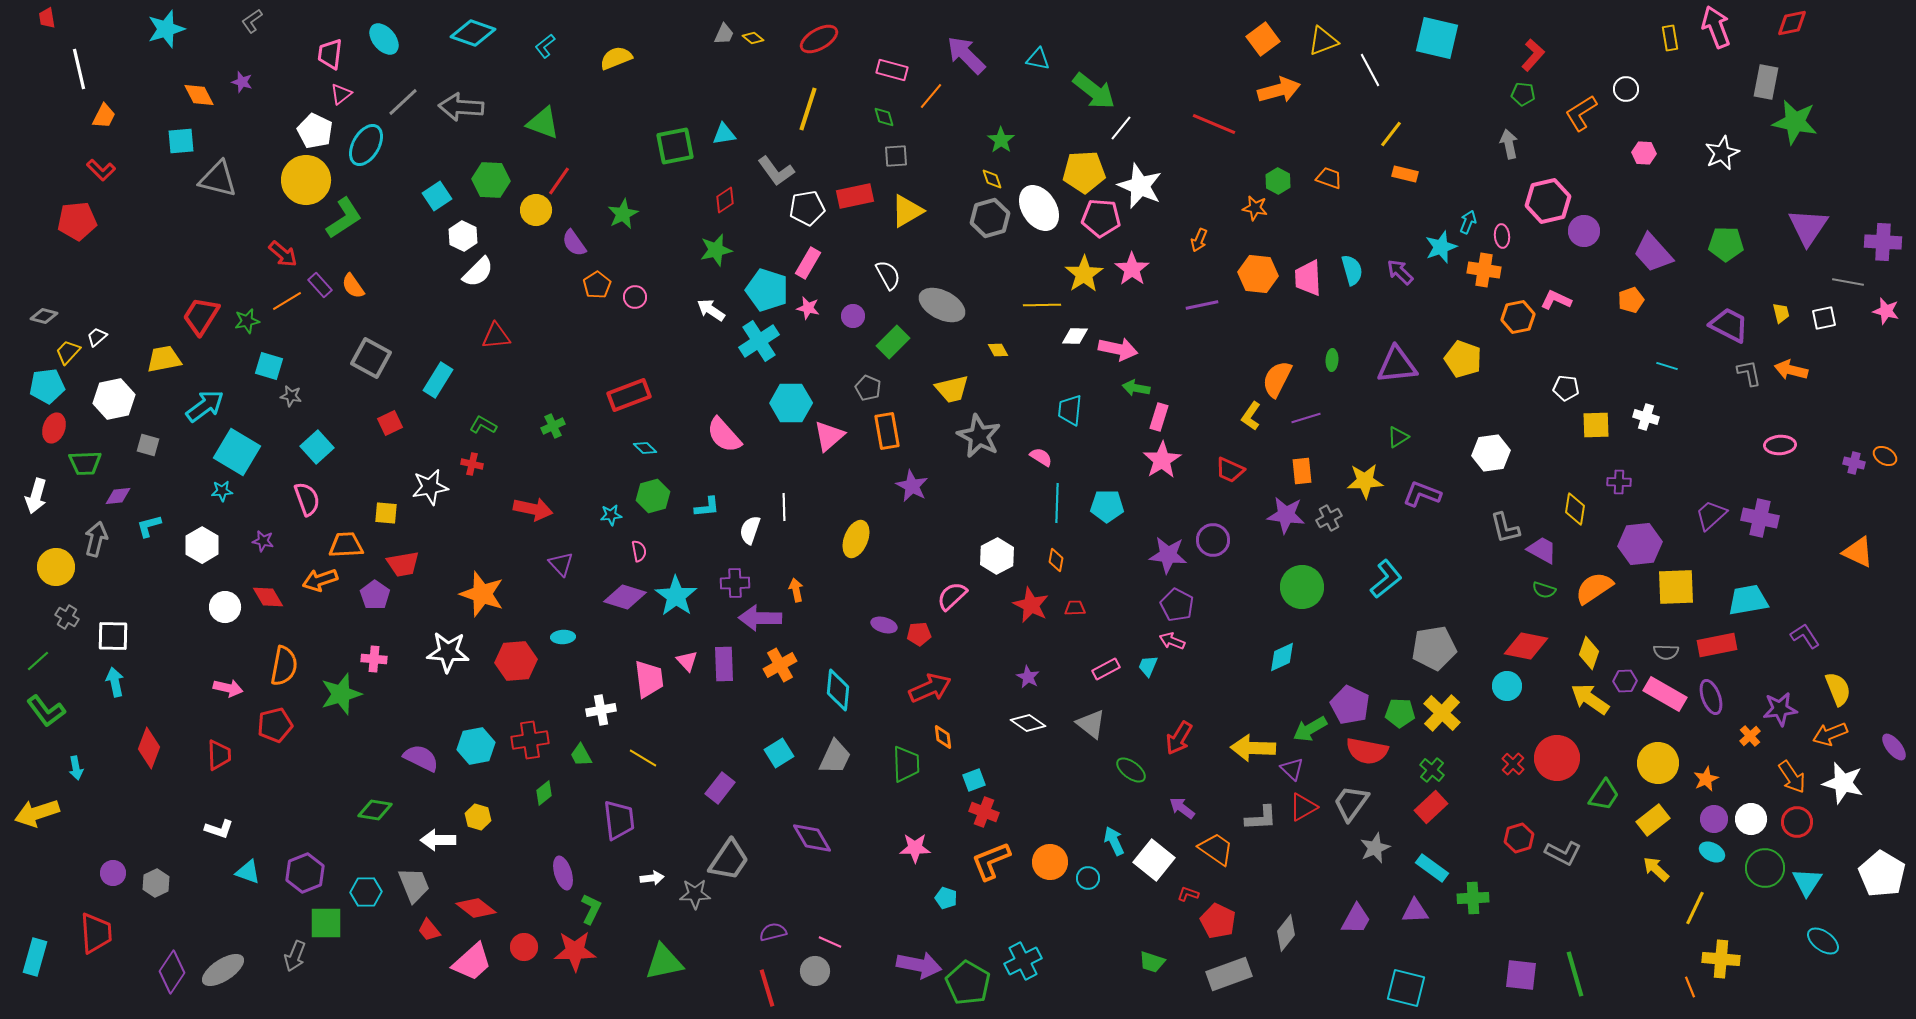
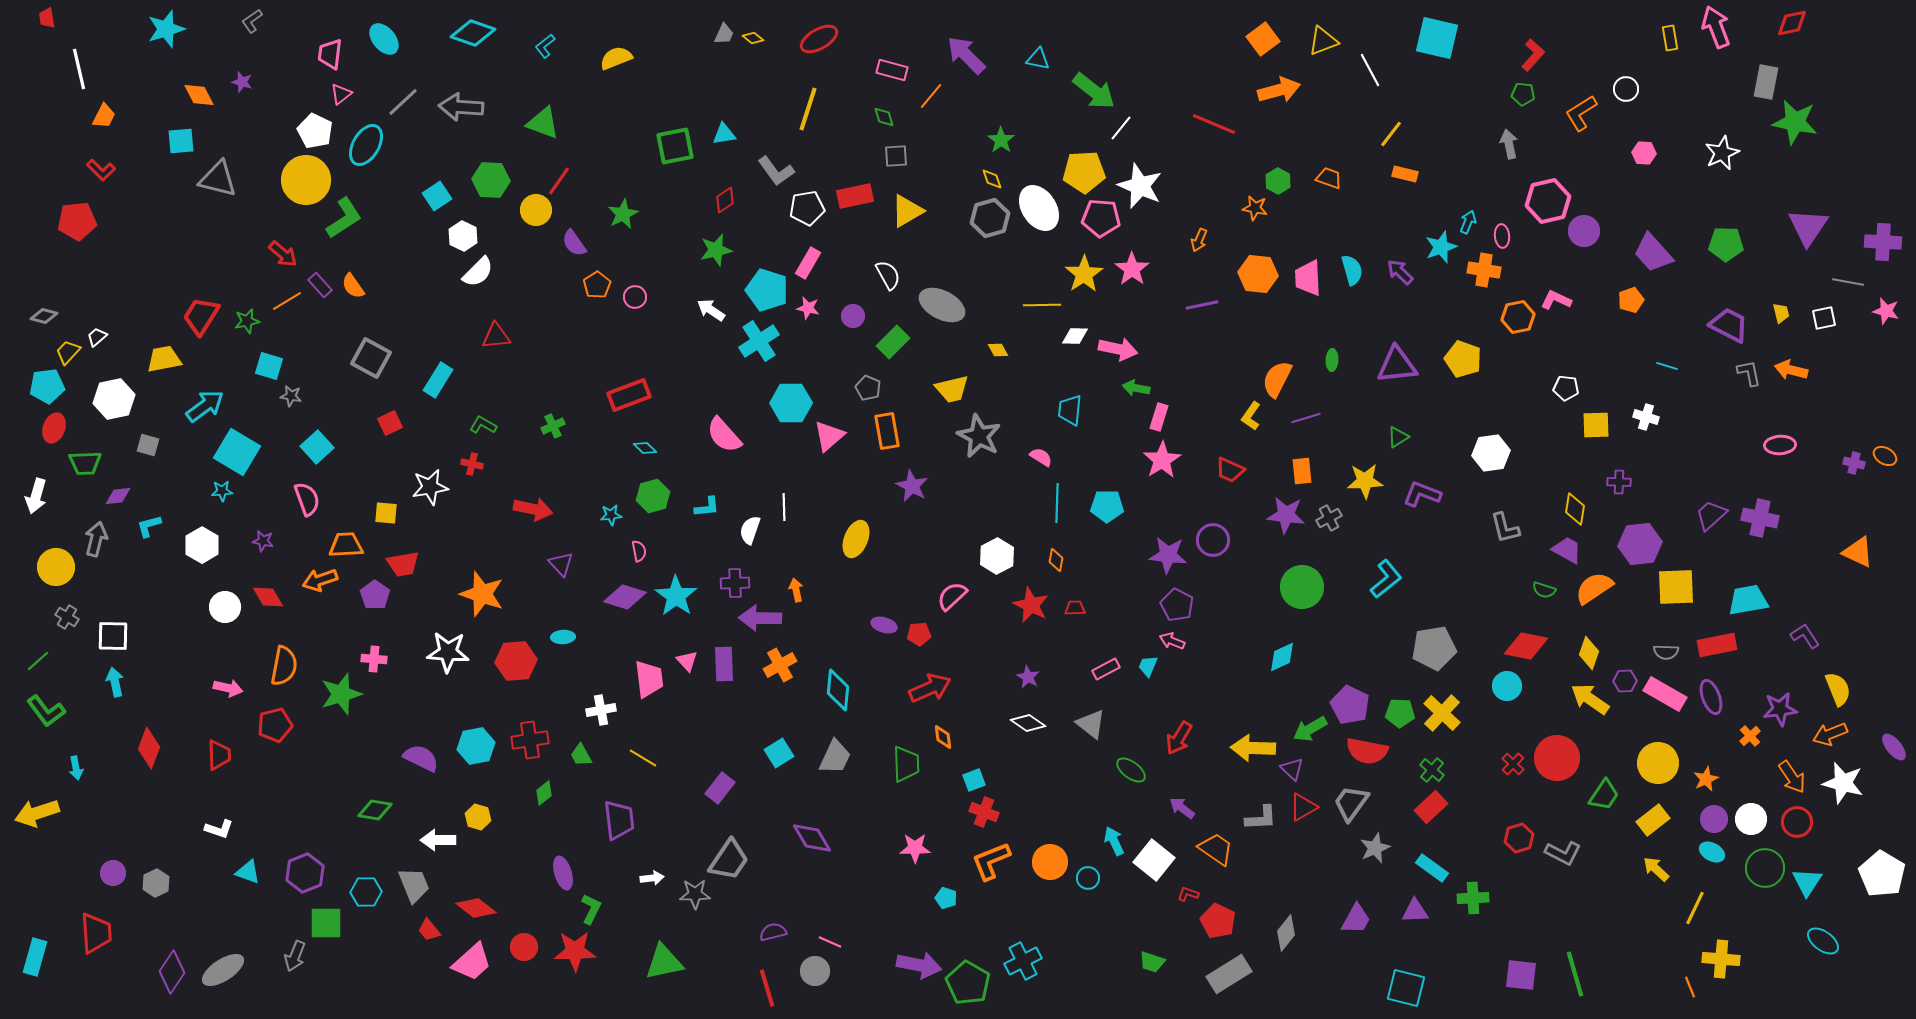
purple trapezoid at (1542, 550): moved 25 px right
gray rectangle at (1229, 974): rotated 12 degrees counterclockwise
